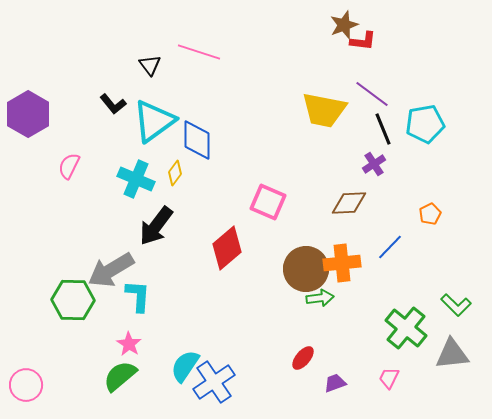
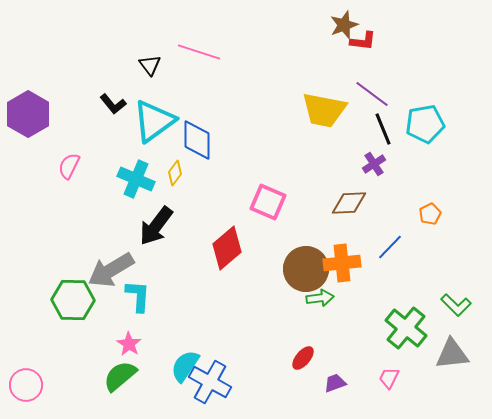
blue cross: moved 4 px left; rotated 27 degrees counterclockwise
